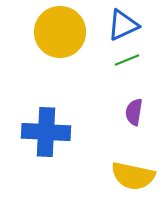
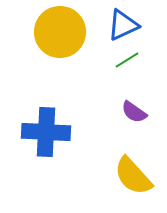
green line: rotated 10 degrees counterclockwise
purple semicircle: rotated 64 degrees counterclockwise
yellow semicircle: rotated 36 degrees clockwise
